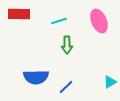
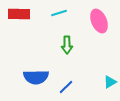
cyan line: moved 8 px up
